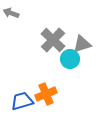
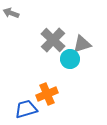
orange cross: moved 1 px right
blue trapezoid: moved 4 px right, 8 px down
